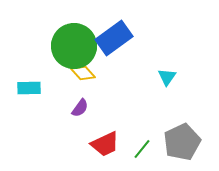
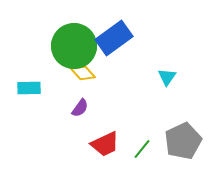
gray pentagon: moved 1 px right, 1 px up
